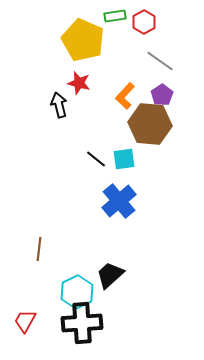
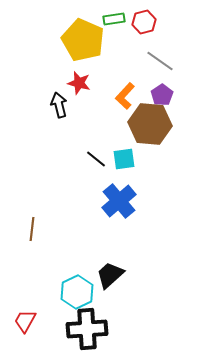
green rectangle: moved 1 px left, 3 px down
red hexagon: rotated 15 degrees clockwise
brown line: moved 7 px left, 20 px up
black cross: moved 5 px right, 6 px down
